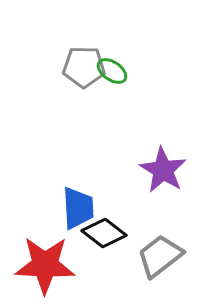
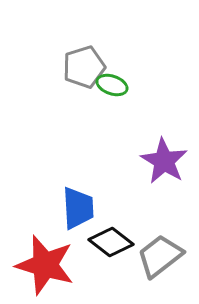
gray pentagon: rotated 18 degrees counterclockwise
green ellipse: moved 14 px down; rotated 16 degrees counterclockwise
purple star: moved 1 px right, 9 px up
black diamond: moved 7 px right, 9 px down
red star: rotated 14 degrees clockwise
